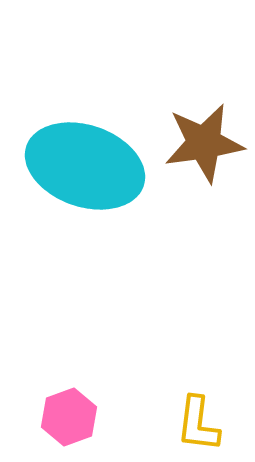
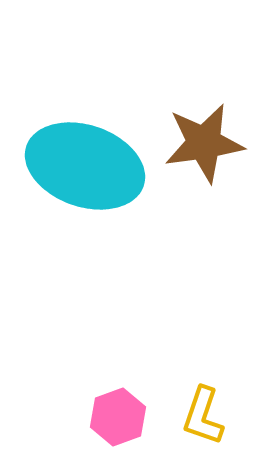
pink hexagon: moved 49 px right
yellow L-shape: moved 5 px right, 8 px up; rotated 12 degrees clockwise
